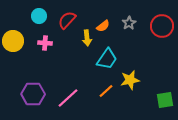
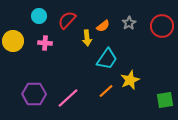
yellow star: rotated 12 degrees counterclockwise
purple hexagon: moved 1 px right
